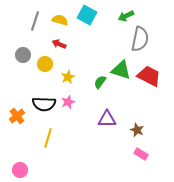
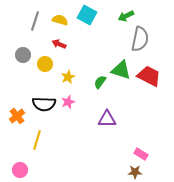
brown star: moved 2 px left, 42 px down; rotated 24 degrees counterclockwise
yellow line: moved 11 px left, 2 px down
